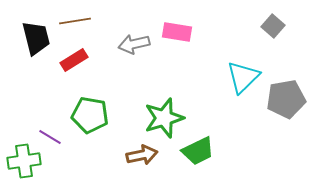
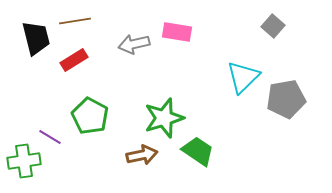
green pentagon: moved 1 px down; rotated 18 degrees clockwise
green trapezoid: rotated 120 degrees counterclockwise
